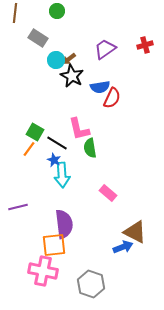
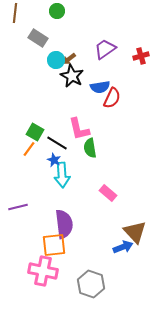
red cross: moved 4 px left, 11 px down
brown triangle: rotated 20 degrees clockwise
